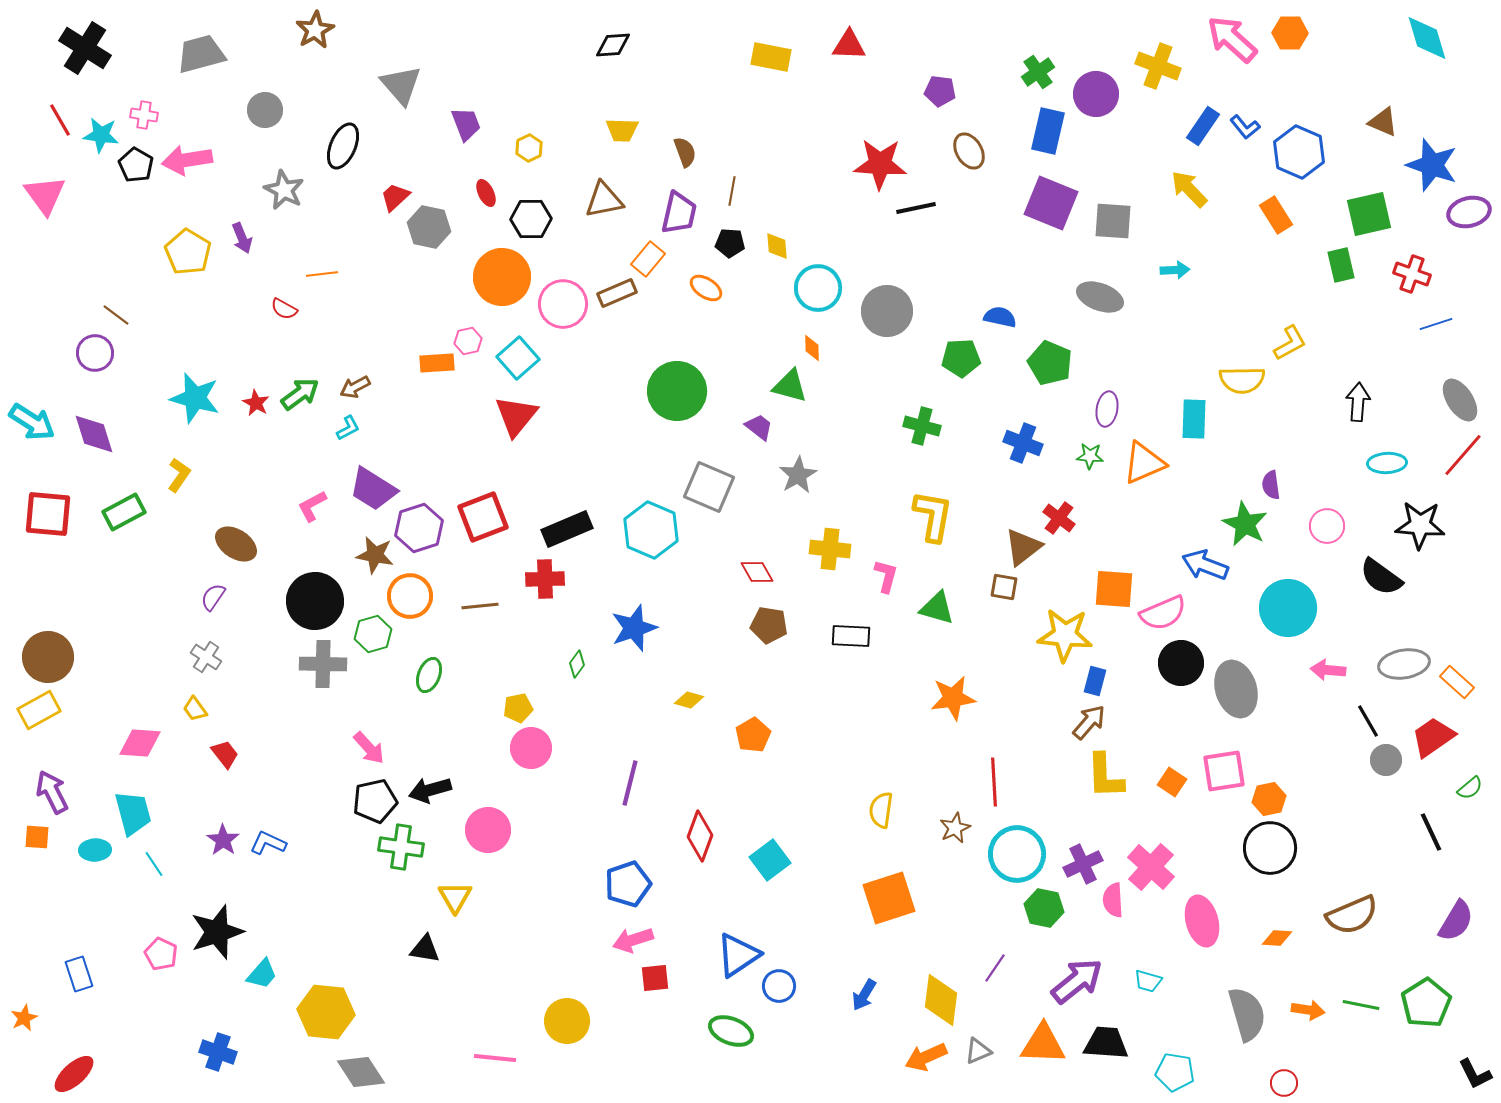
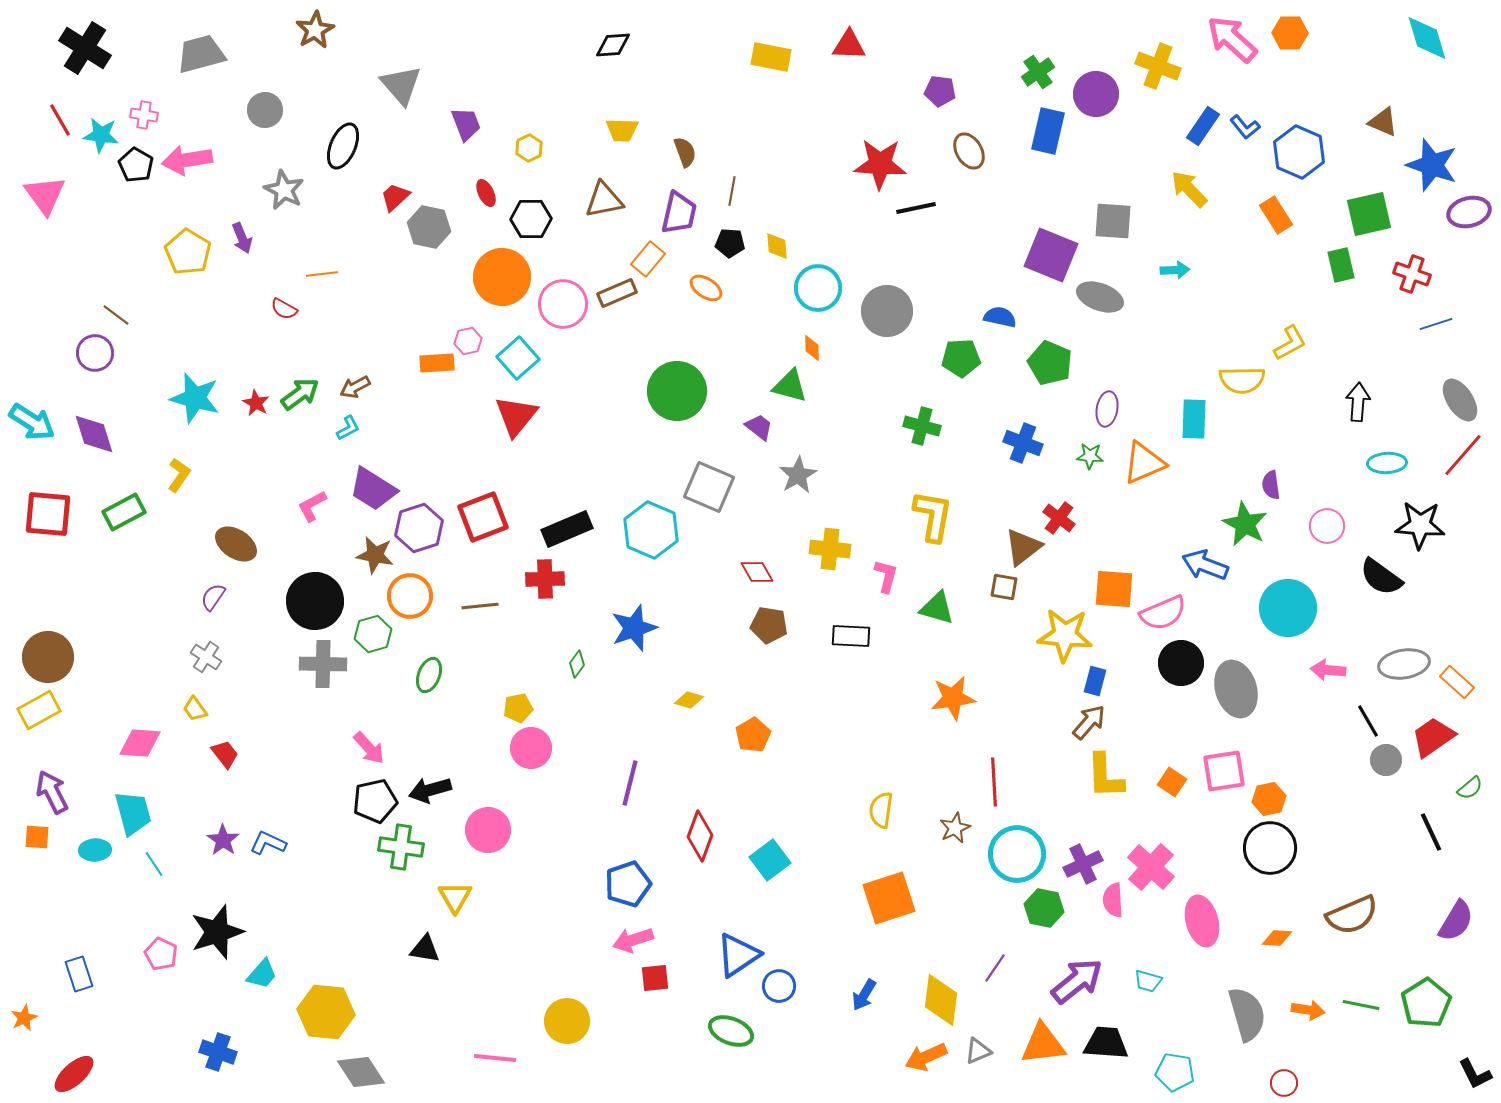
purple square at (1051, 203): moved 52 px down
orange triangle at (1043, 1044): rotated 9 degrees counterclockwise
